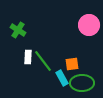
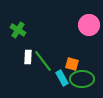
orange square: rotated 24 degrees clockwise
green ellipse: moved 4 px up
